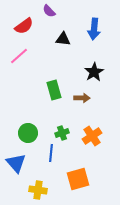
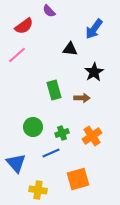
blue arrow: rotated 30 degrees clockwise
black triangle: moved 7 px right, 10 px down
pink line: moved 2 px left, 1 px up
green circle: moved 5 px right, 6 px up
blue line: rotated 60 degrees clockwise
